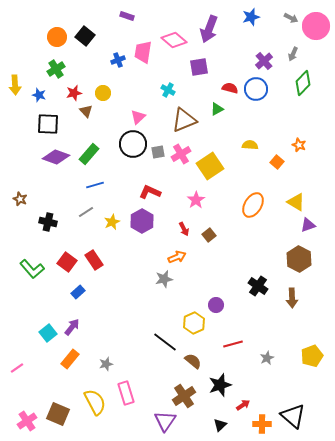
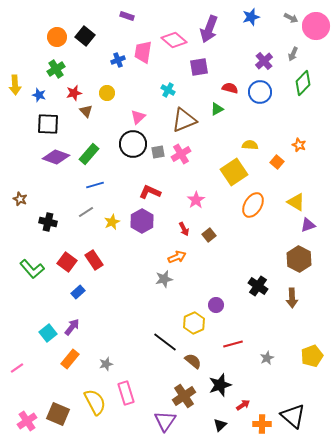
blue circle at (256, 89): moved 4 px right, 3 px down
yellow circle at (103, 93): moved 4 px right
yellow square at (210, 166): moved 24 px right, 6 px down
